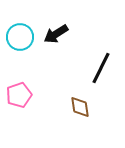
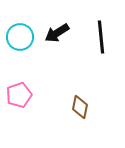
black arrow: moved 1 px right, 1 px up
black line: moved 31 px up; rotated 32 degrees counterclockwise
brown diamond: rotated 20 degrees clockwise
